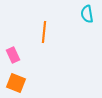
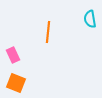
cyan semicircle: moved 3 px right, 5 px down
orange line: moved 4 px right
